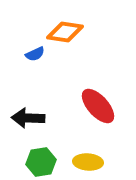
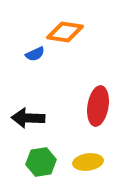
red ellipse: rotated 51 degrees clockwise
yellow ellipse: rotated 12 degrees counterclockwise
